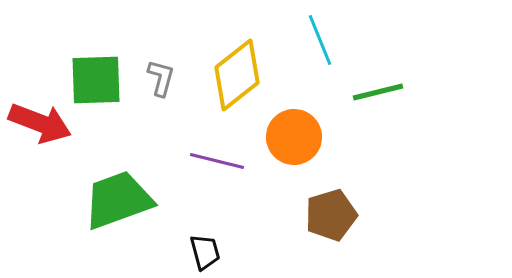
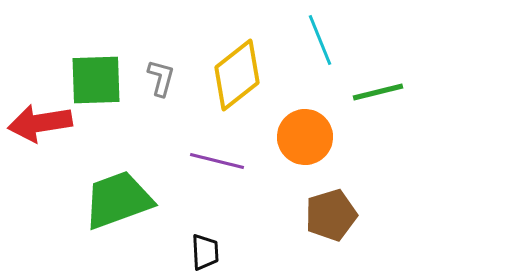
red arrow: rotated 150 degrees clockwise
orange circle: moved 11 px right
black trapezoid: rotated 12 degrees clockwise
